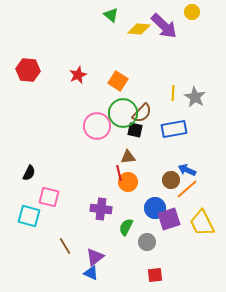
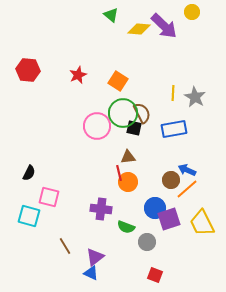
brown semicircle: rotated 70 degrees counterclockwise
black square: moved 1 px left, 2 px up
green semicircle: rotated 96 degrees counterclockwise
red square: rotated 28 degrees clockwise
